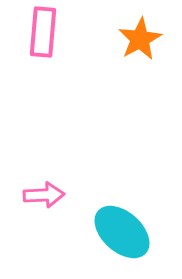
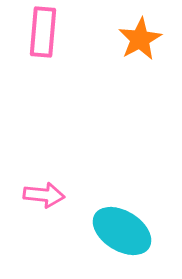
pink arrow: rotated 9 degrees clockwise
cyan ellipse: moved 1 px up; rotated 10 degrees counterclockwise
